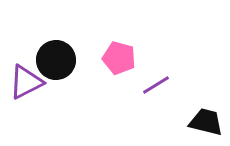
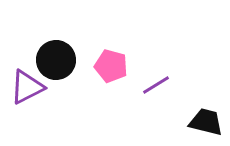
pink pentagon: moved 8 px left, 8 px down
purple triangle: moved 1 px right, 5 px down
